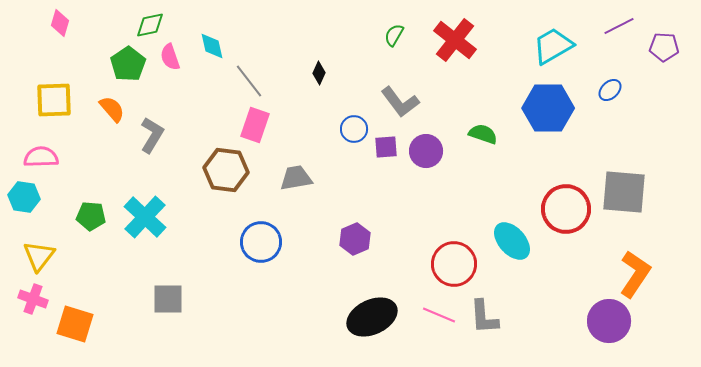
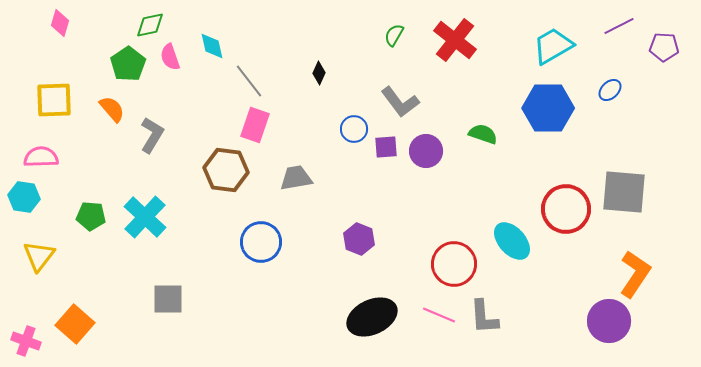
purple hexagon at (355, 239): moved 4 px right; rotated 16 degrees counterclockwise
pink cross at (33, 299): moved 7 px left, 42 px down
orange square at (75, 324): rotated 24 degrees clockwise
